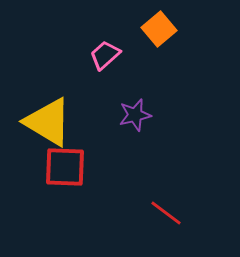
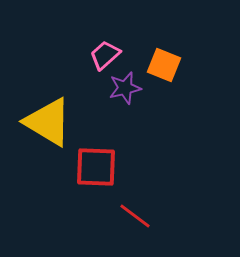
orange square: moved 5 px right, 36 px down; rotated 28 degrees counterclockwise
purple star: moved 10 px left, 27 px up
red square: moved 31 px right
red line: moved 31 px left, 3 px down
